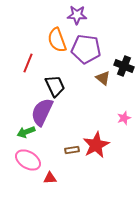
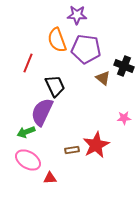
pink star: rotated 16 degrees clockwise
